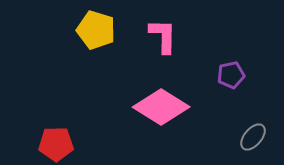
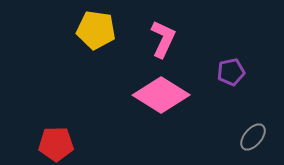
yellow pentagon: rotated 9 degrees counterclockwise
pink L-shape: moved 3 px down; rotated 24 degrees clockwise
purple pentagon: moved 3 px up
pink diamond: moved 12 px up
